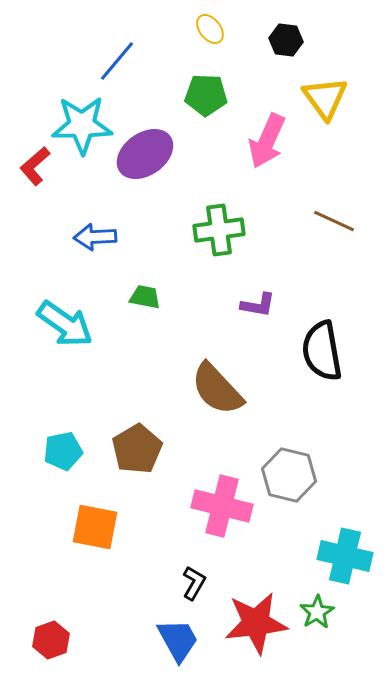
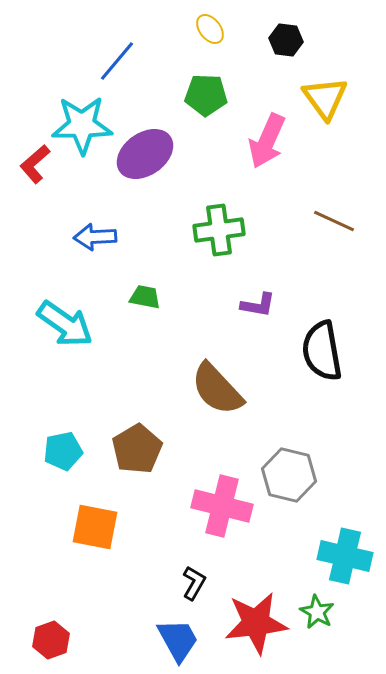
red L-shape: moved 2 px up
green star: rotated 12 degrees counterclockwise
